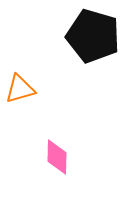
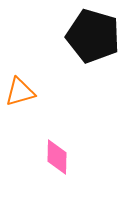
orange triangle: moved 3 px down
